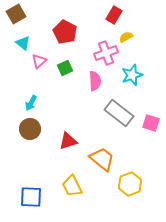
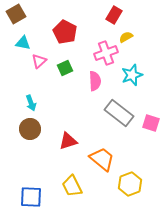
cyan triangle: rotated 28 degrees counterclockwise
cyan arrow: rotated 49 degrees counterclockwise
